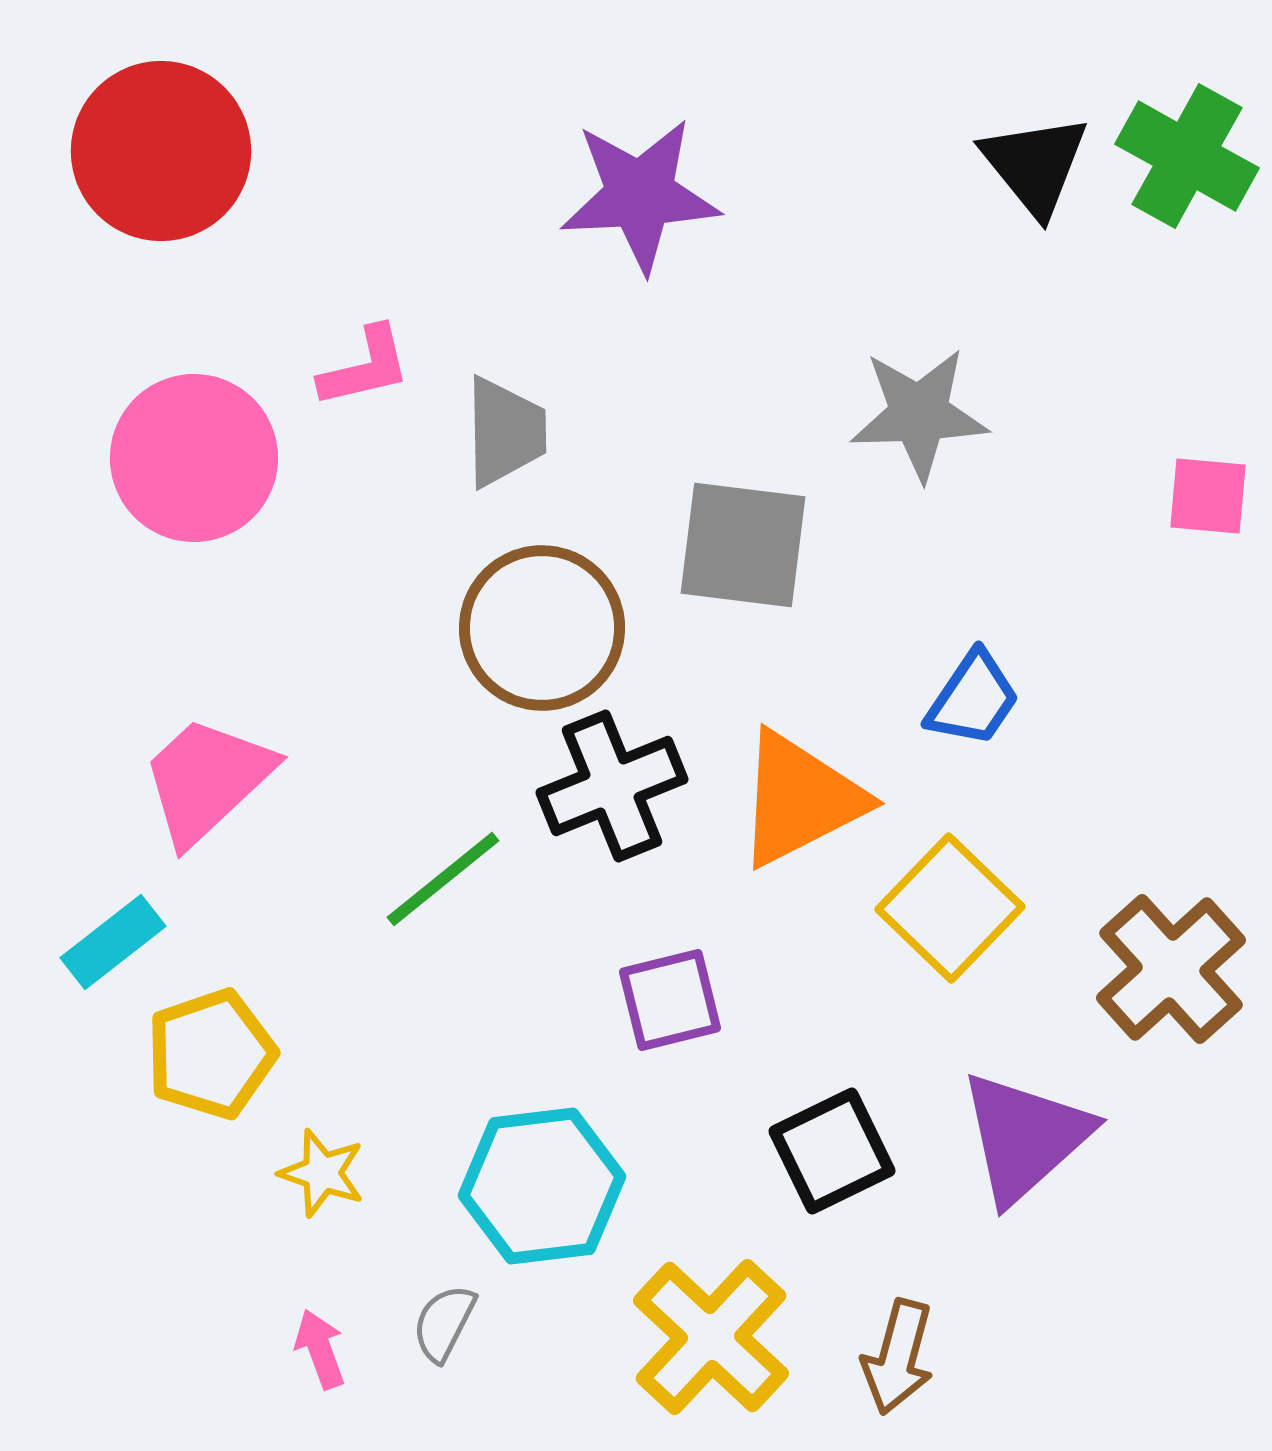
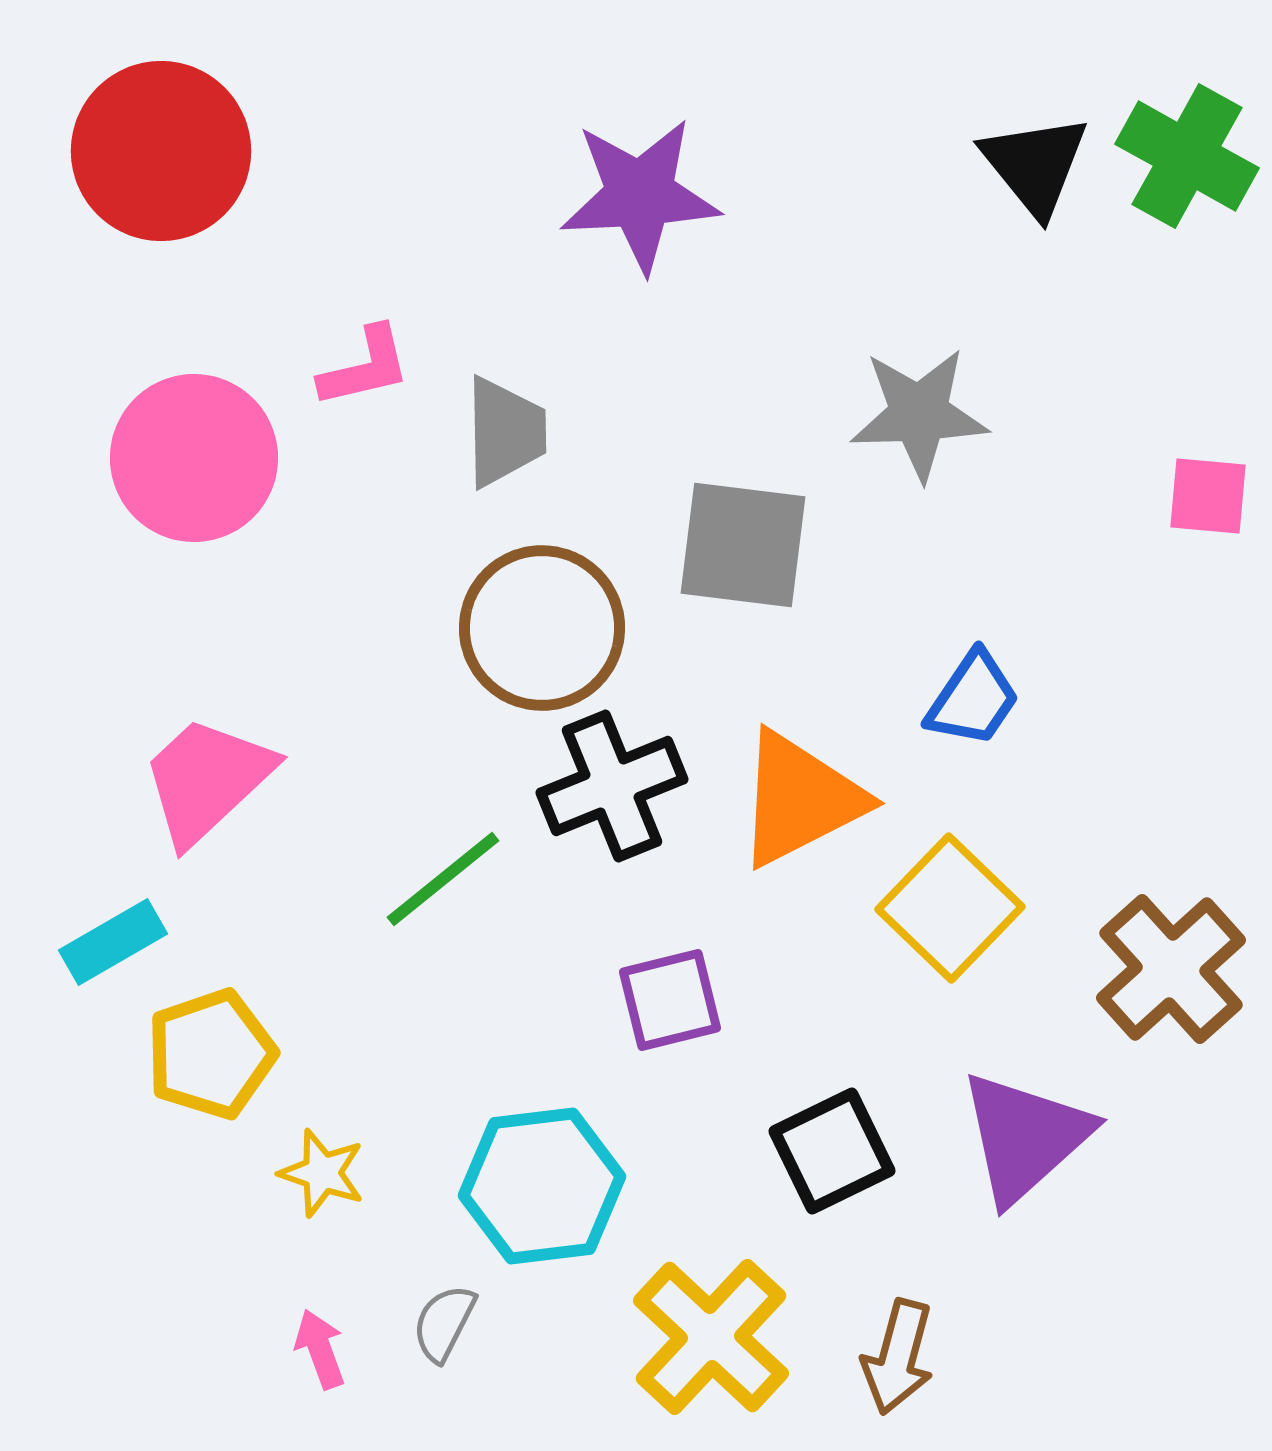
cyan rectangle: rotated 8 degrees clockwise
